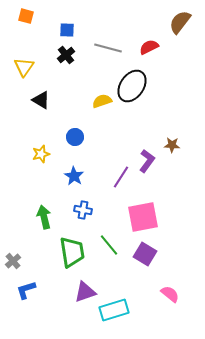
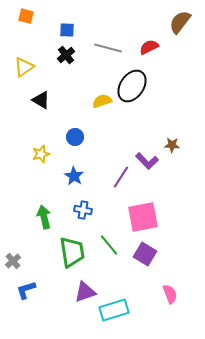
yellow triangle: rotated 20 degrees clockwise
purple L-shape: rotated 100 degrees clockwise
pink semicircle: rotated 30 degrees clockwise
